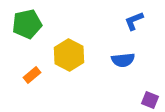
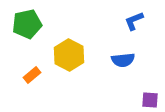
purple square: rotated 18 degrees counterclockwise
